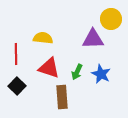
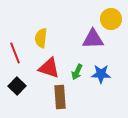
yellow semicircle: moved 2 px left; rotated 90 degrees counterclockwise
red line: moved 1 px left, 1 px up; rotated 20 degrees counterclockwise
blue star: rotated 24 degrees counterclockwise
brown rectangle: moved 2 px left
